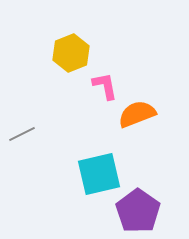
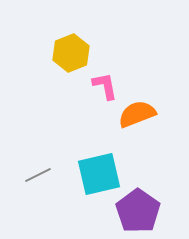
gray line: moved 16 px right, 41 px down
